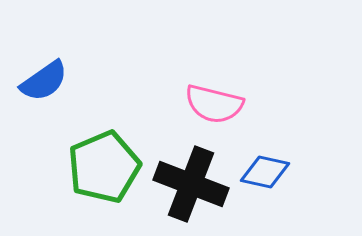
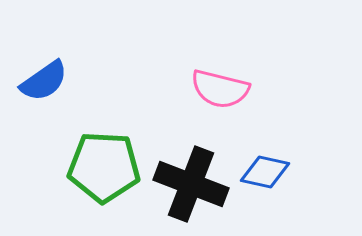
pink semicircle: moved 6 px right, 15 px up
green pentagon: rotated 26 degrees clockwise
